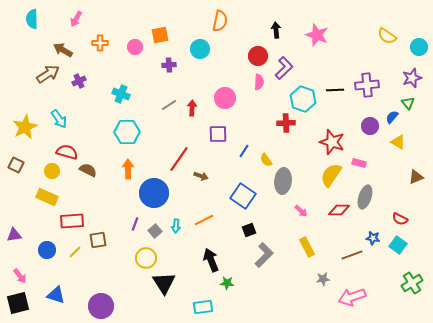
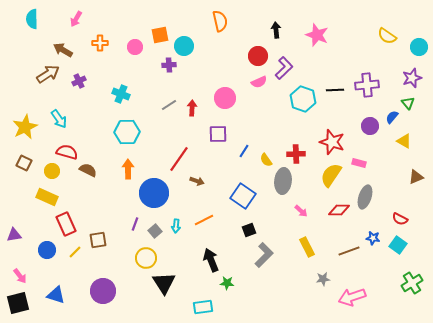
orange semicircle at (220, 21): rotated 25 degrees counterclockwise
cyan circle at (200, 49): moved 16 px left, 3 px up
pink semicircle at (259, 82): rotated 63 degrees clockwise
red cross at (286, 123): moved 10 px right, 31 px down
yellow triangle at (398, 142): moved 6 px right, 1 px up
brown square at (16, 165): moved 8 px right, 2 px up
brown arrow at (201, 176): moved 4 px left, 5 px down
red rectangle at (72, 221): moved 6 px left, 3 px down; rotated 70 degrees clockwise
brown line at (352, 255): moved 3 px left, 4 px up
purple circle at (101, 306): moved 2 px right, 15 px up
